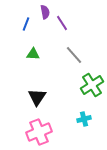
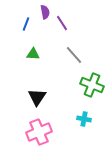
green cross: rotated 35 degrees counterclockwise
cyan cross: rotated 24 degrees clockwise
